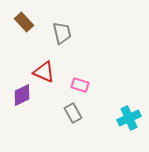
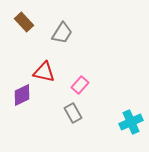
gray trapezoid: rotated 45 degrees clockwise
red triangle: rotated 10 degrees counterclockwise
pink rectangle: rotated 66 degrees counterclockwise
cyan cross: moved 2 px right, 4 px down
